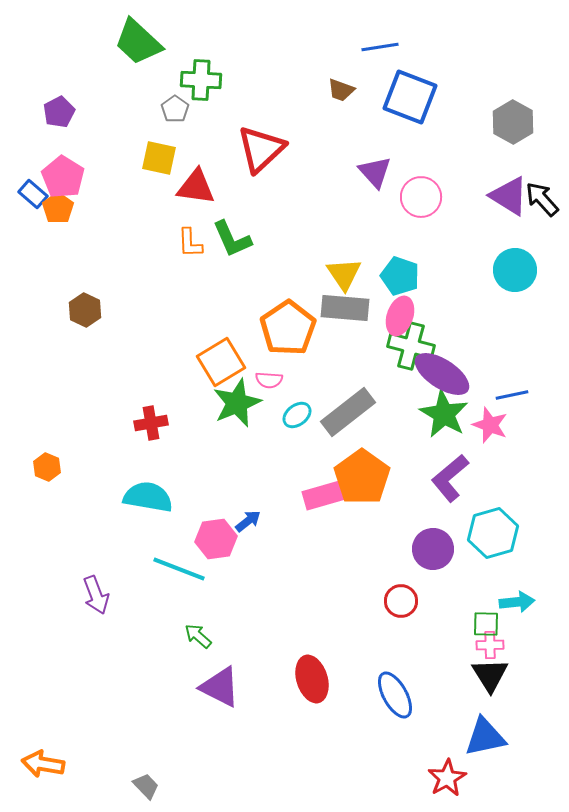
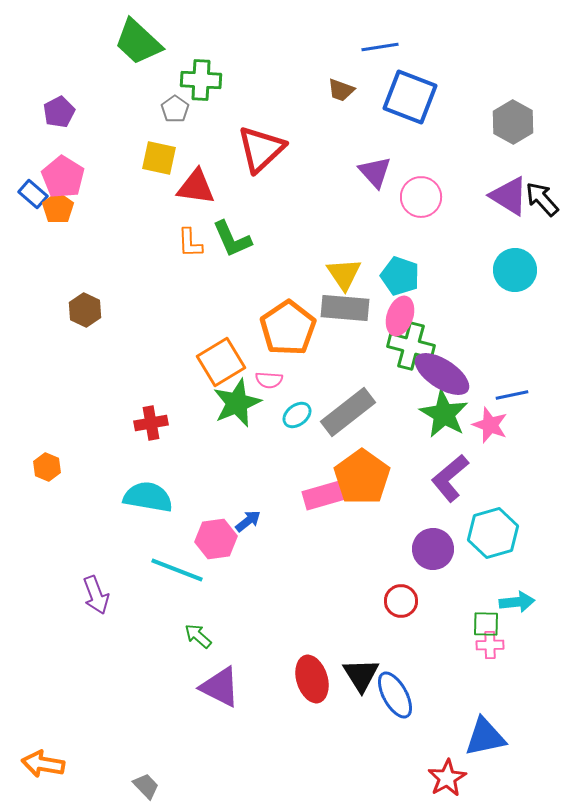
cyan line at (179, 569): moved 2 px left, 1 px down
black triangle at (490, 675): moved 129 px left
